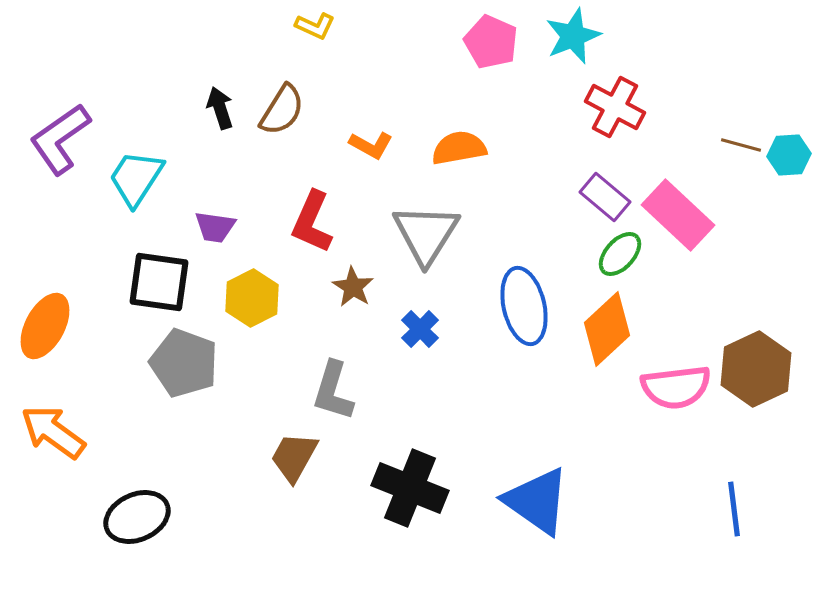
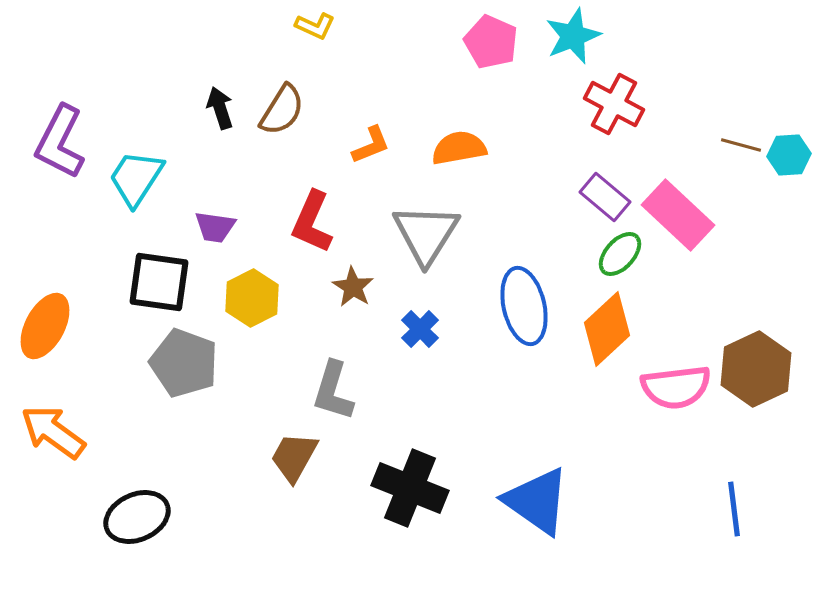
red cross: moved 1 px left, 3 px up
purple L-shape: moved 3 px down; rotated 28 degrees counterclockwise
orange L-shape: rotated 51 degrees counterclockwise
